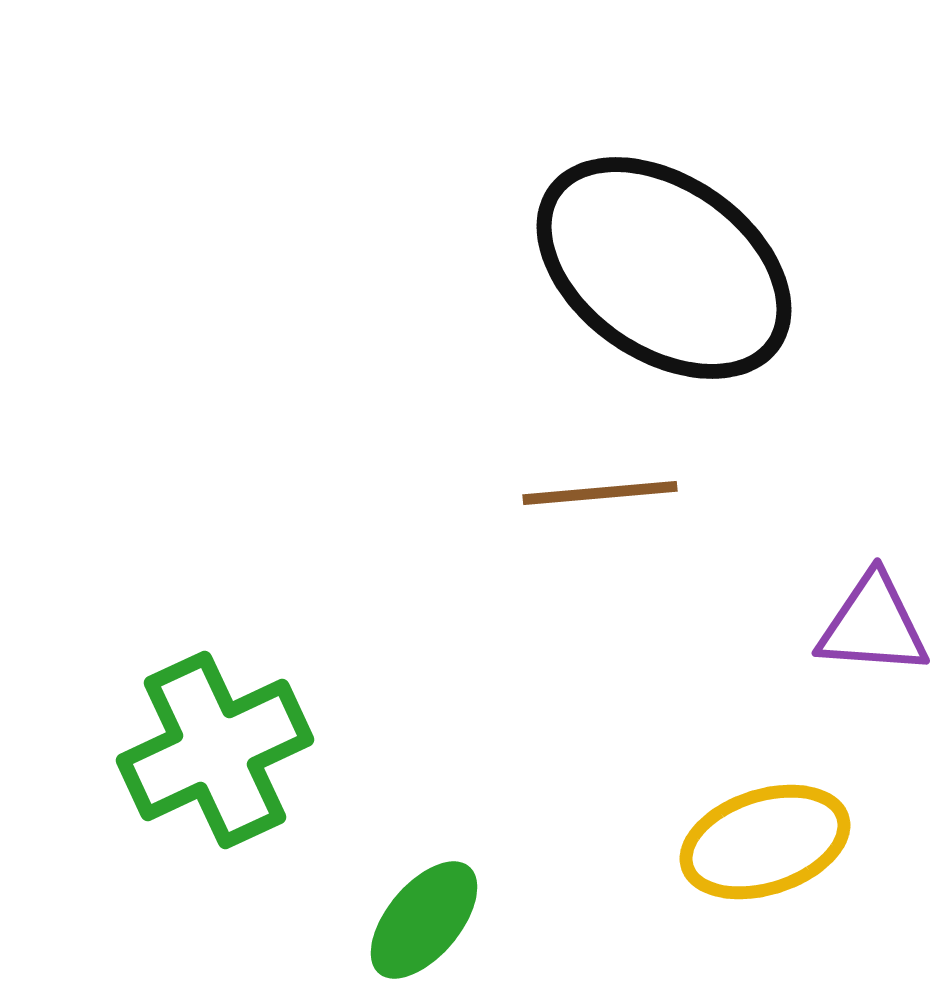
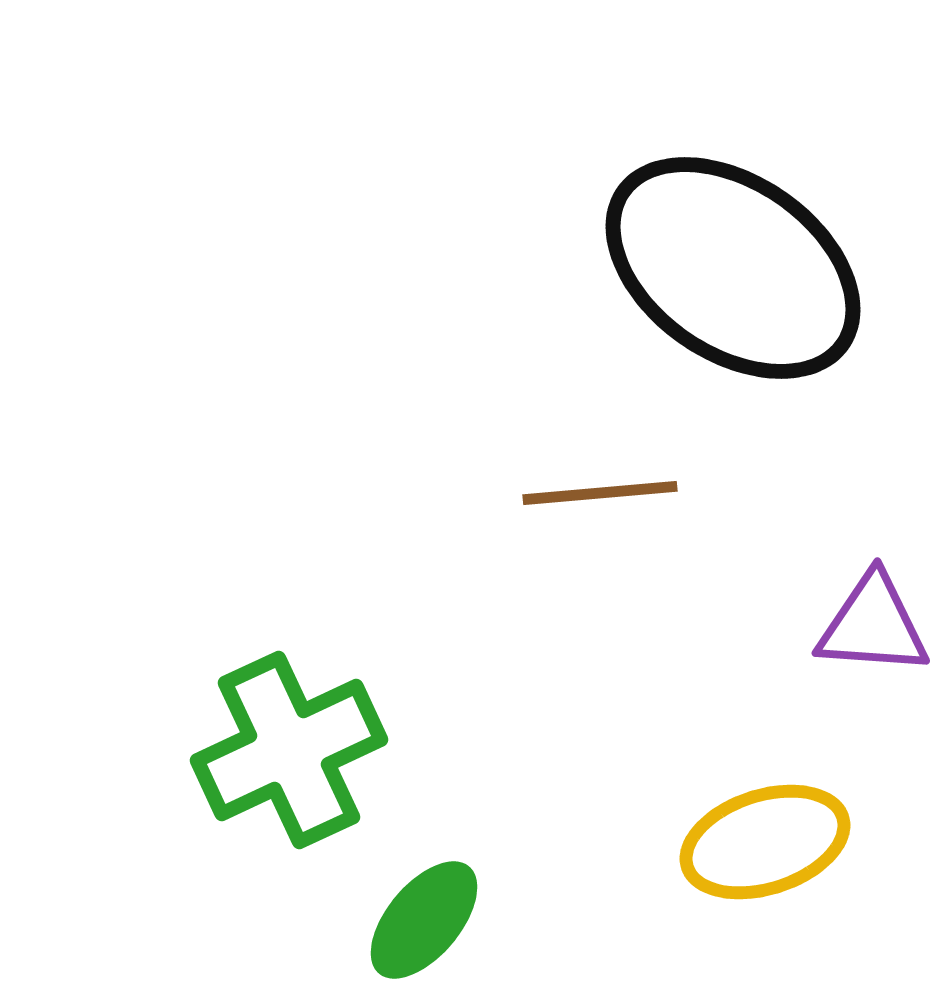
black ellipse: moved 69 px right
green cross: moved 74 px right
